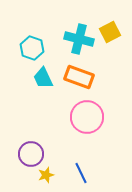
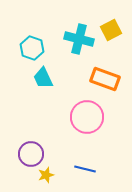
yellow square: moved 1 px right, 2 px up
orange rectangle: moved 26 px right, 2 px down
blue line: moved 4 px right, 4 px up; rotated 50 degrees counterclockwise
